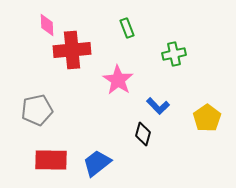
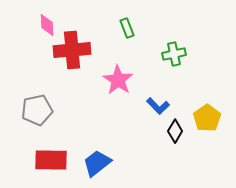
black diamond: moved 32 px right, 3 px up; rotated 15 degrees clockwise
